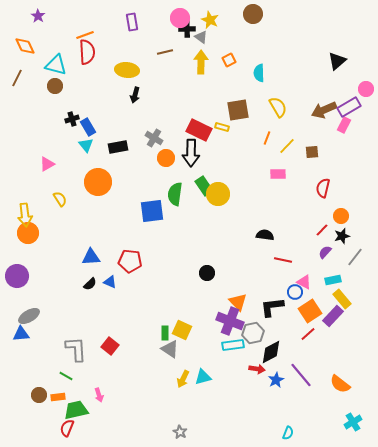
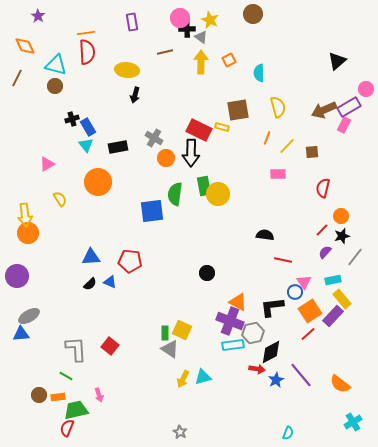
orange line at (85, 35): moved 1 px right, 2 px up; rotated 12 degrees clockwise
yellow semicircle at (278, 107): rotated 15 degrees clockwise
green rectangle at (204, 186): rotated 24 degrees clockwise
pink triangle at (304, 282): rotated 28 degrees clockwise
orange triangle at (238, 302): rotated 18 degrees counterclockwise
